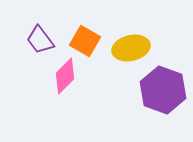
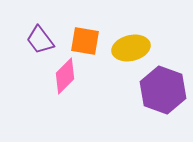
orange square: rotated 20 degrees counterclockwise
